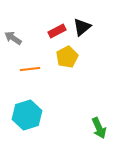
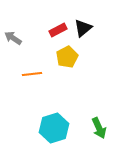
black triangle: moved 1 px right, 1 px down
red rectangle: moved 1 px right, 1 px up
orange line: moved 2 px right, 5 px down
cyan hexagon: moved 27 px right, 13 px down
